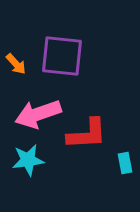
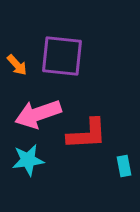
orange arrow: moved 1 px right, 1 px down
cyan rectangle: moved 1 px left, 3 px down
